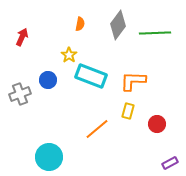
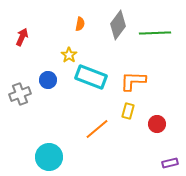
cyan rectangle: moved 1 px down
purple rectangle: rotated 14 degrees clockwise
